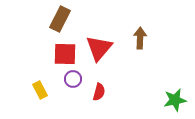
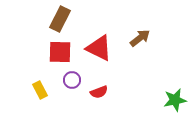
brown arrow: rotated 50 degrees clockwise
red triangle: rotated 44 degrees counterclockwise
red square: moved 5 px left, 2 px up
purple circle: moved 1 px left, 1 px down
red semicircle: rotated 54 degrees clockwise
